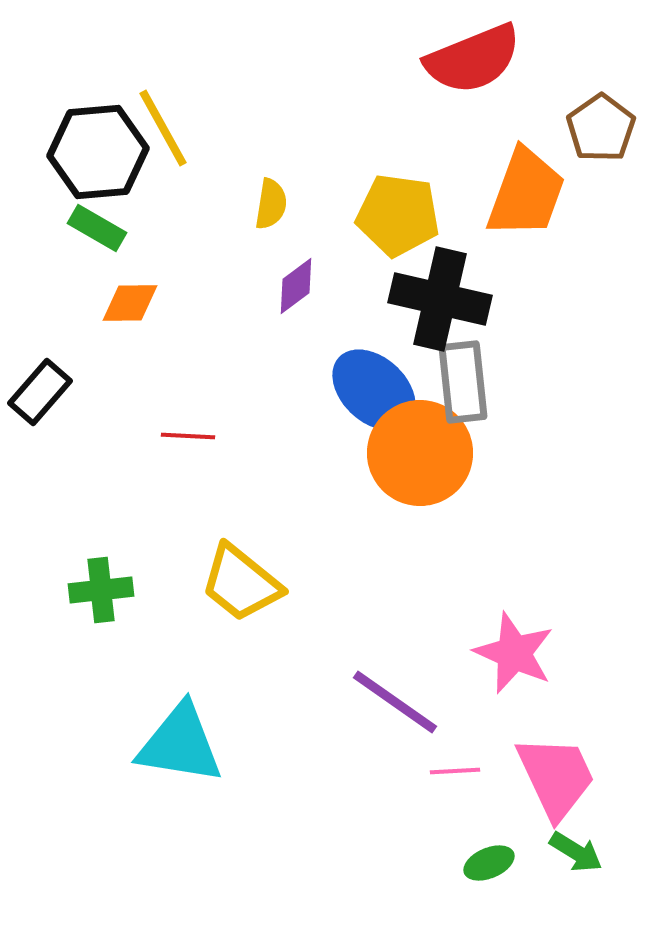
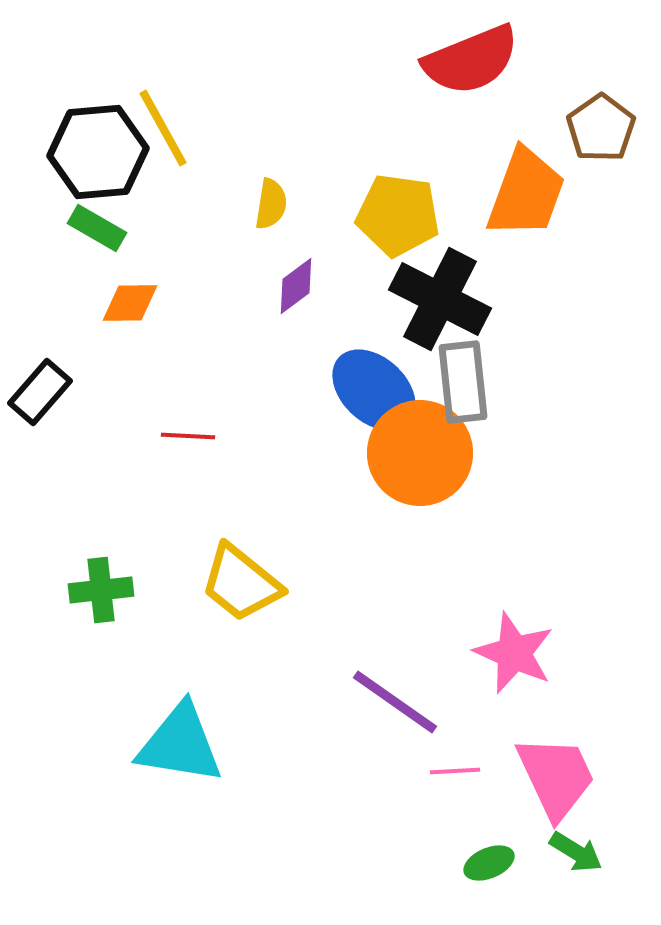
red semicircle: moved 2 px left, 1 px down
black cross: rotated 14 degrees clockwise
